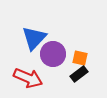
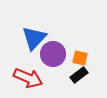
black rectangle: moved 1 px down
